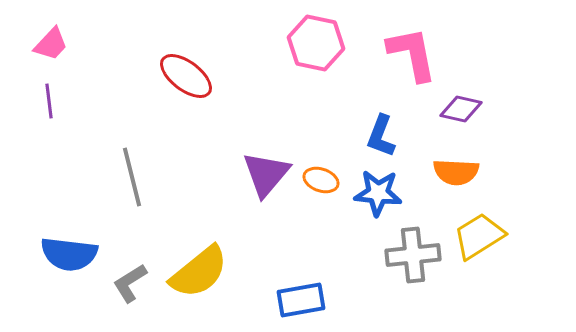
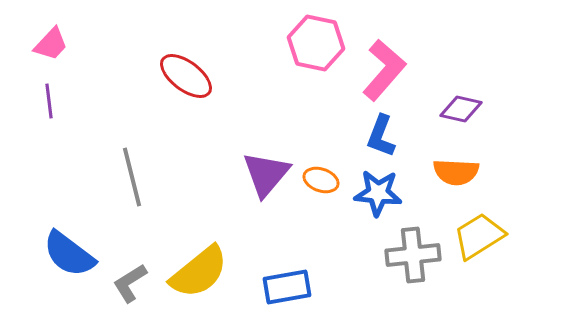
pink L-shape: moved 28 px left, 16 px down; rotated 52 degrees clockwise
blue semicircle: rotated 30 degrees clockwise
blue rectangle: moved 14 px left, 13 px up
